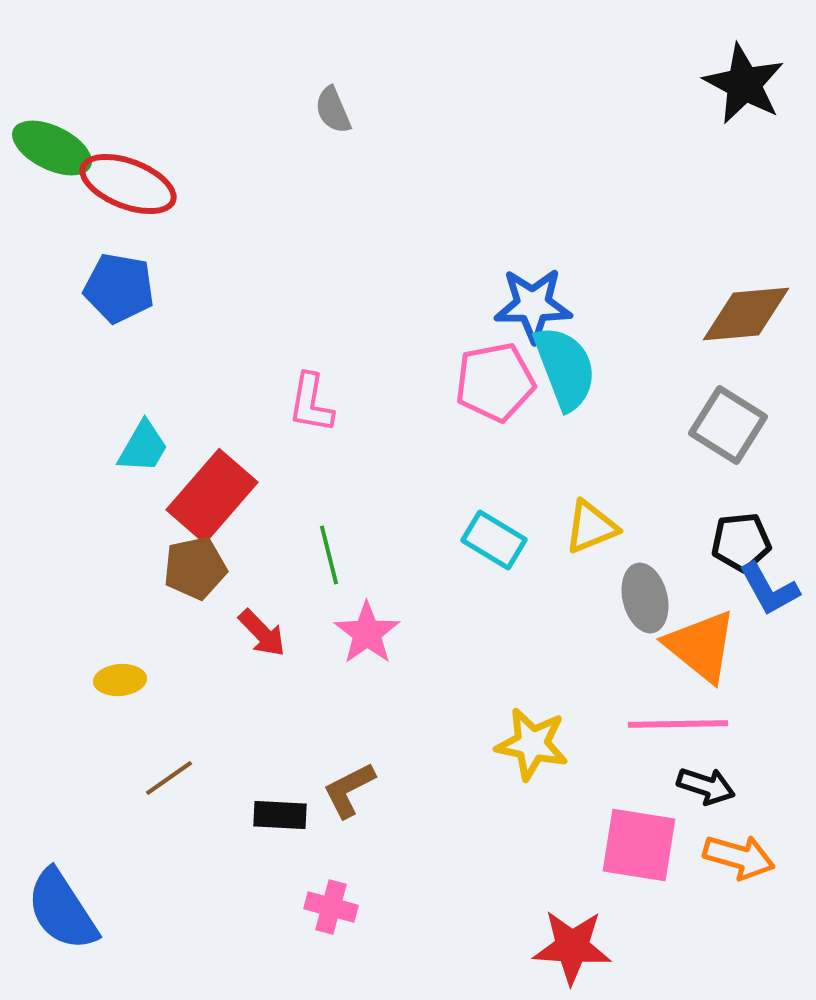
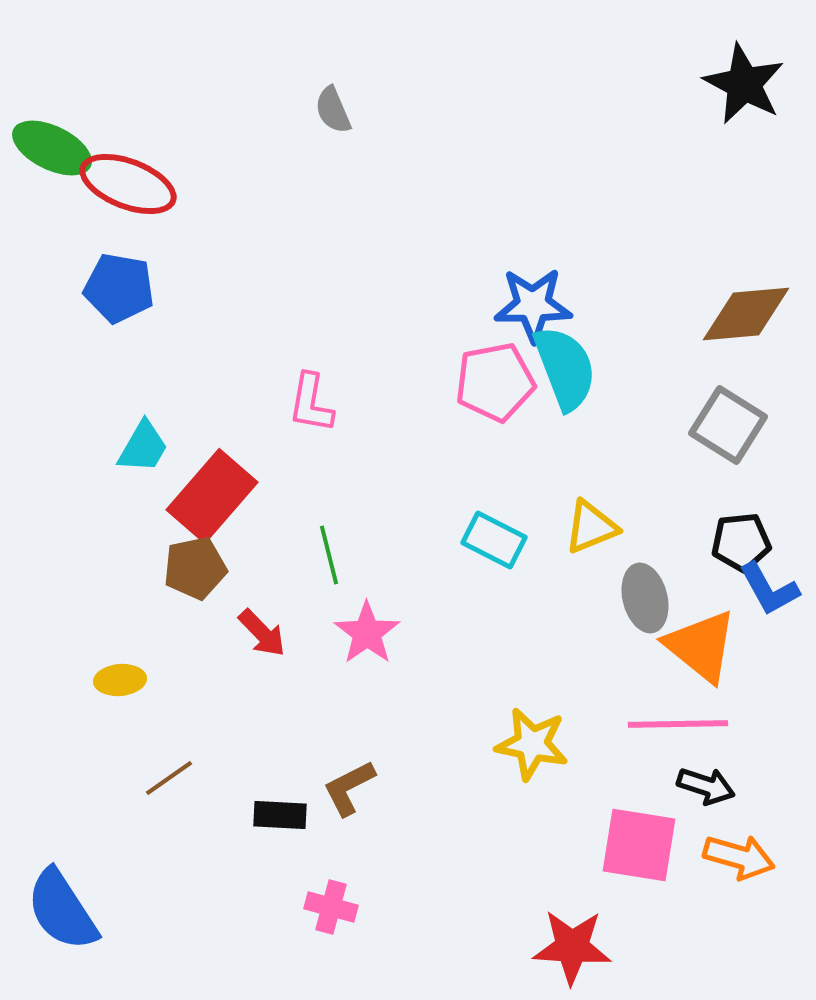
cyan rectangle: rotated 4 degrees counterclockwise
brown L-shape: moved 2 px up
